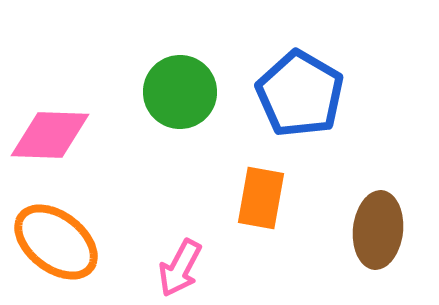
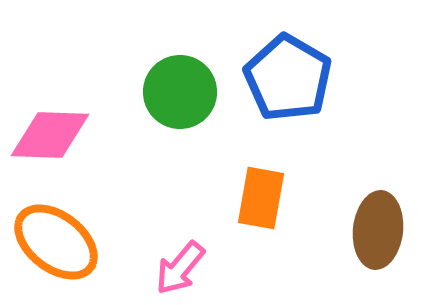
blue pentagon: moved 12 px left, 16 px up
pink arrow: rotated 12 degrees clockwise
